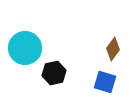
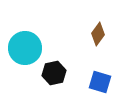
brown diamond: moved 15 px left, 15 px up
blue square: moved 5 px left
